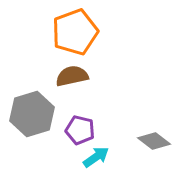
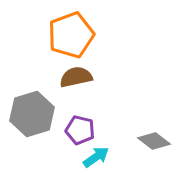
orange pentagon: moved 4 px left, 3 px down
brown semicircle: moved 4 px right, 1 px down
